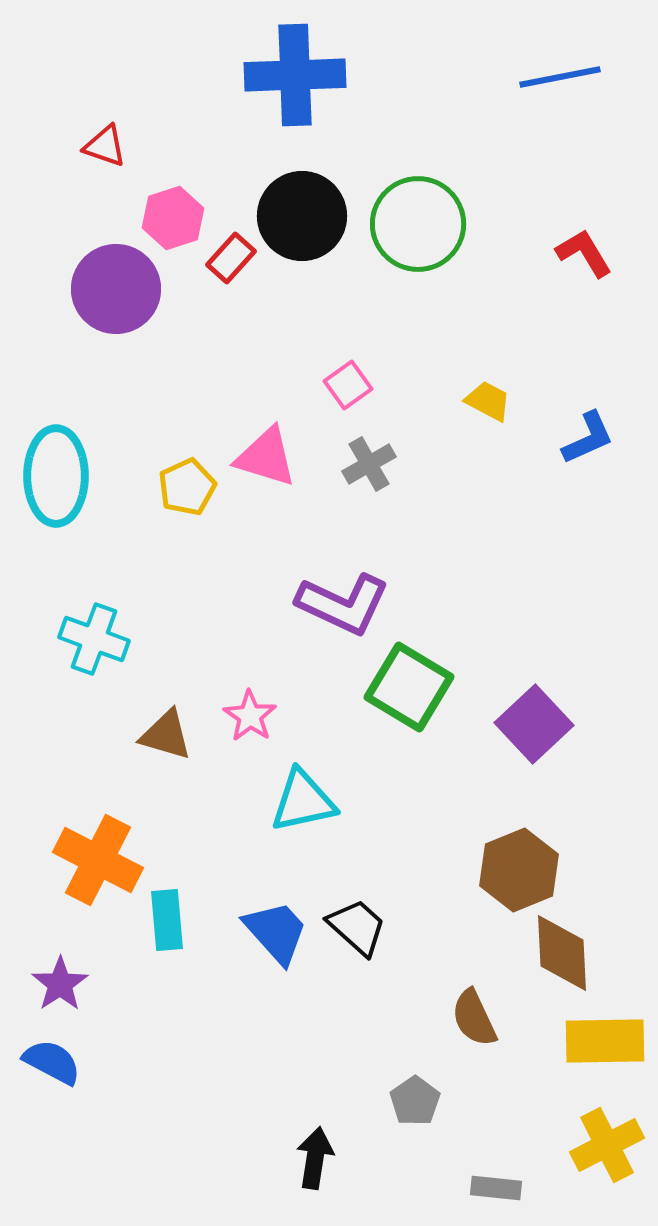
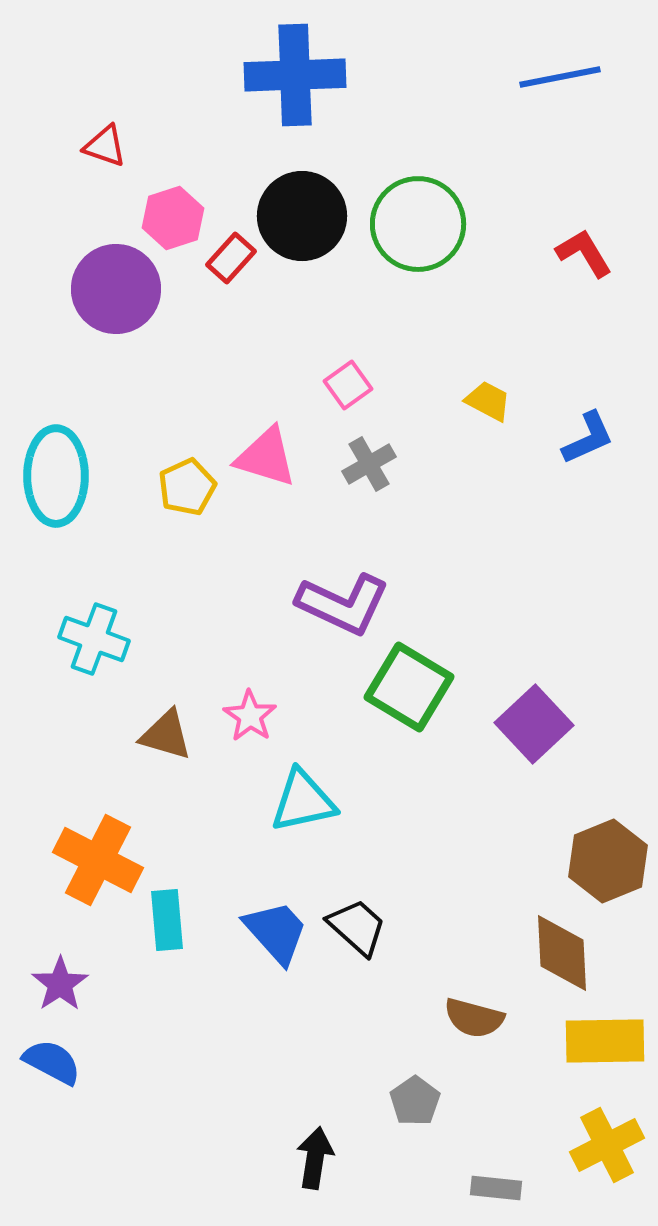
brown hexagon: moved 89 px right, 9 px up
brown semicircle: rotated 50 degrees counterclockwise
